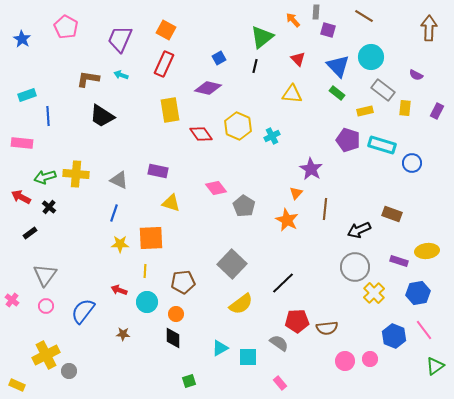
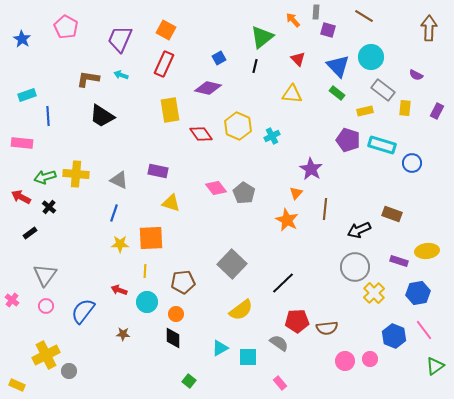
gray pentagon at (244, 206): moved 13 px up
yellow semicircle at (241, 304): moved 6 px down
green square at (189, 381): rotated 32 degrees counterclockwise
